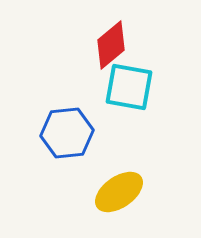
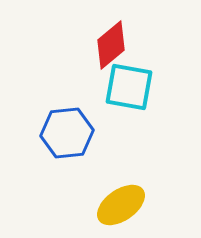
yellow ellipse: moved 2 px right, 13 px down
